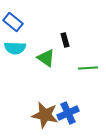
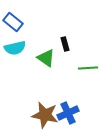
black rectangle: moved 4 px down
cyan semicircle: rotated 15 degrees counterclockwise
